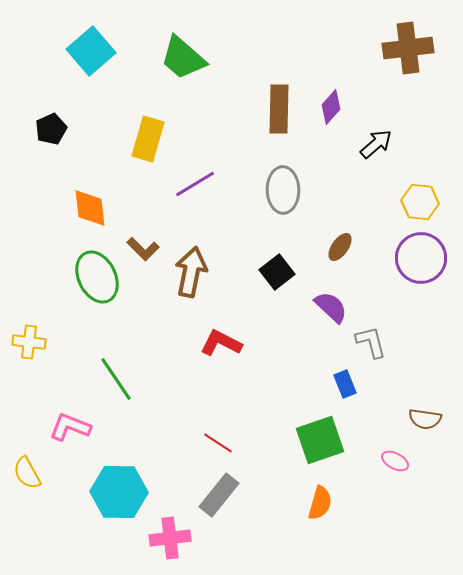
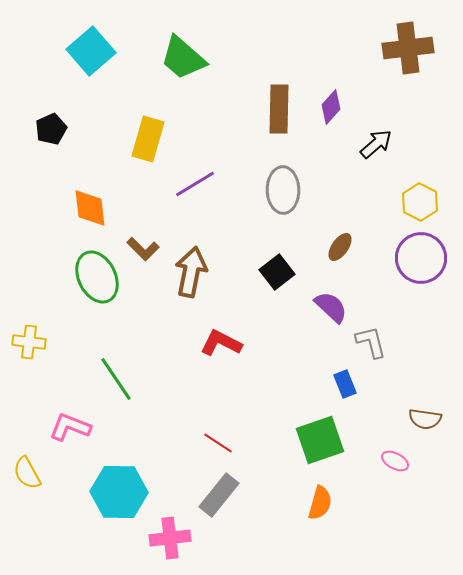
yellow hexagon: rotated 21 degrees clockwise
